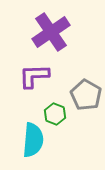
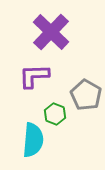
purple cross: rotated 12 degrees counterclockwise
